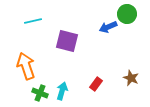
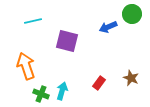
green circle: moved 5 px right
red rectangle: moved 3 px right, 1 px up
green cross: moved 1 px right, 1 px down
